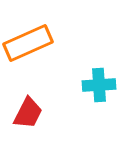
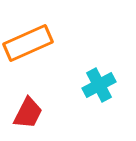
cyan cross: rotated 24 degrees counterclockwise
